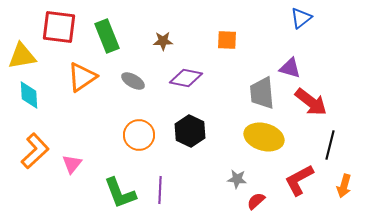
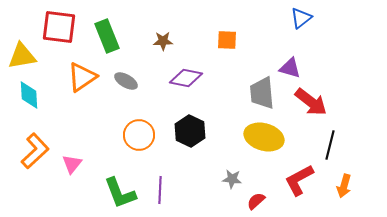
gray ellipse: moved 7 px left
gray star: moved 5 px left
